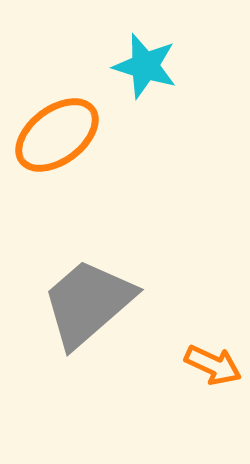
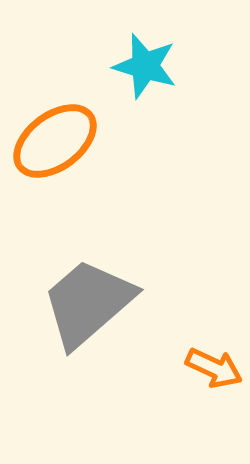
orange ellipse: moved 2 px left, 6 px down
orange arrow: moved 1 px right, 3 px down
